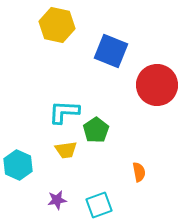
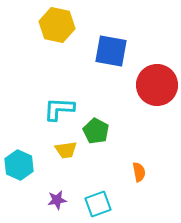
blue square: rotated 12 degrees counterclockwise
cyan L-shape: moved 5 px left, 3 px up
green pentagon: moved 1 px down; rotated 10 degrees counterclockwise
cyan hexagon: moved 1 px right
cyan square: moved 1 px left, 1 px up
